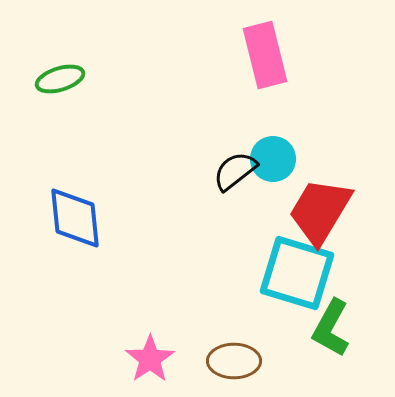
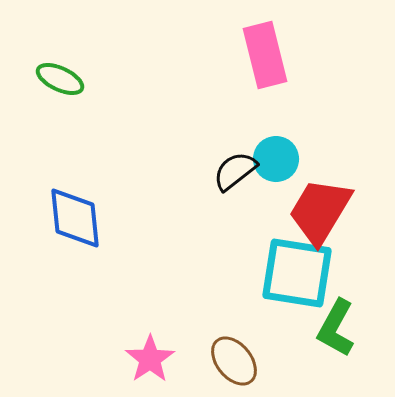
green ellipse: rotated 42 degrees clockwise
cyan circle: moved 3 px right
cyan square: rotated 8 degrees counterclockwise
green L-shape: moved 5 px right
brown ellipse: rotated 51 degrees clockwise
